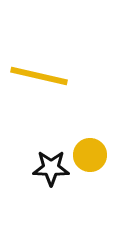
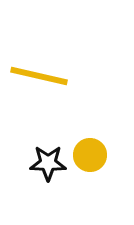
black star: moved 3 px left, 5 px up
